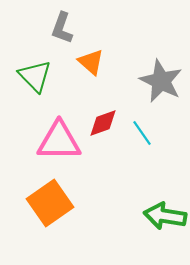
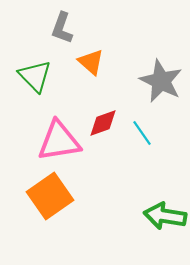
pink triangle: rotated 9 degrees counterclockwise
orange square: moved 7 px up
